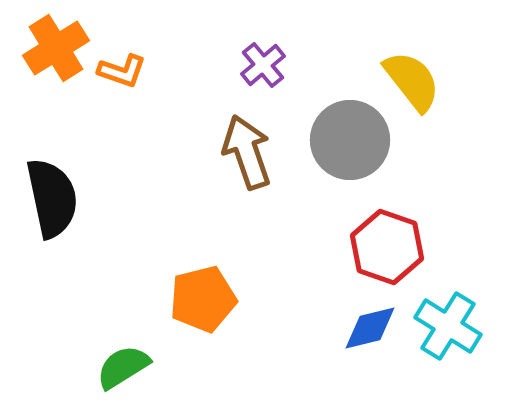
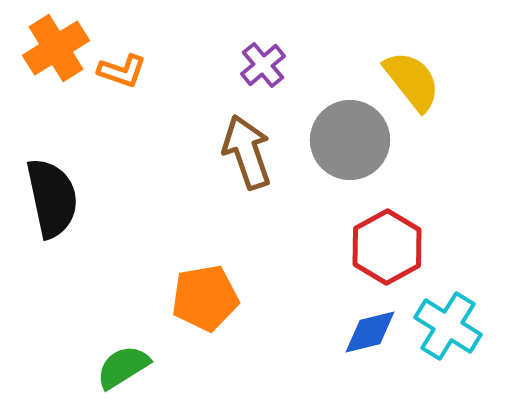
red hexagon: rotated 12 degrees clockwise
orange pentagon: moved 2 px right, 1 px up; rotated 4 degrees clockwise
blue diamond: moved 4 px down
